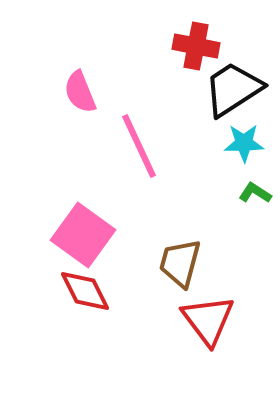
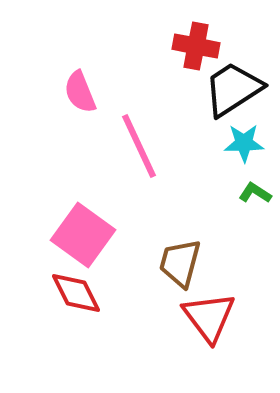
red diamond: moved 9 px left, 2 px down
red triangle: moved 1 px right, 3 px up
